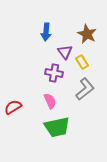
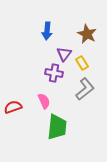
blue arrow: moved 1 px right, 1 px up
purple triangle: moved 1 px left, 2 px down; rotated 14 degrees clockwise
yellow rectangle: moved 1 px down
pink semicircle: moved 6 px left
red semicircle: rotated 12 degrees clockwise
green trapezoid: rotated 72 degrees counterclockwise
